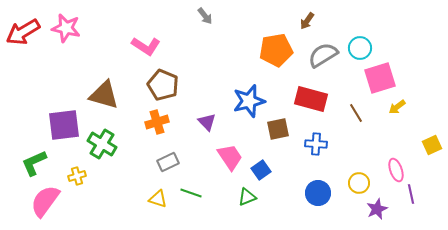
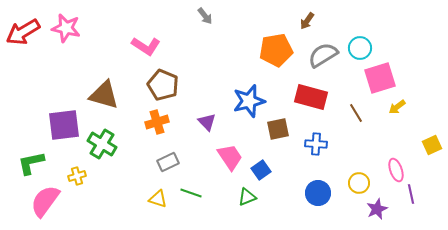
red rectangle: moved 2 px up
green L-shape: moved 3 px left; rotated 12 degrees clockwise
